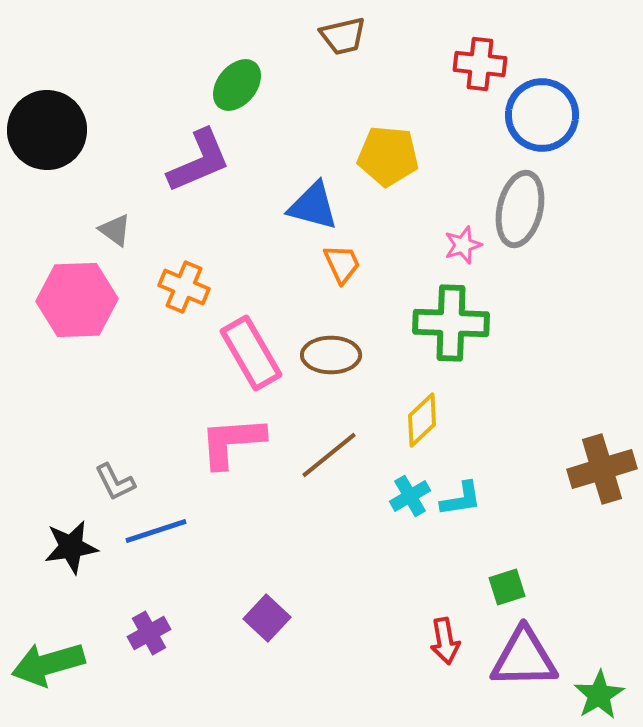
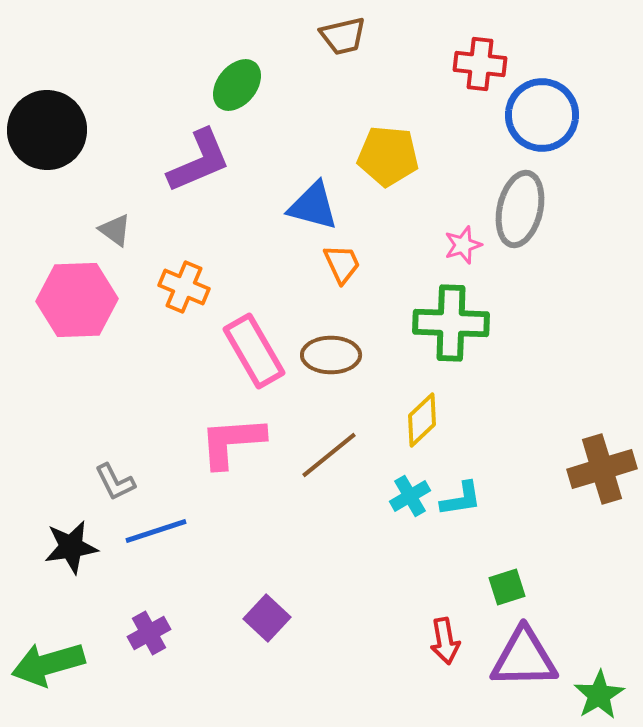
pink rectangle: moved 3 px right, 2 px up
